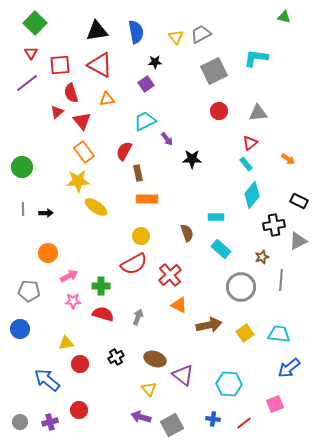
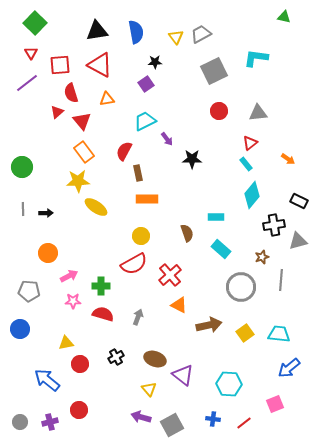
gray triangle at (298, 241): rotated 12 degrees clockwise
